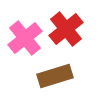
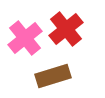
brown rectangle: moved 2 px left
